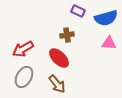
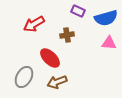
red arrow: moved 11 px right, 25 px up
red ellipse: moved 9 px left
brown arrow: moved 2 px up; rotated 108 degrees clockwise
